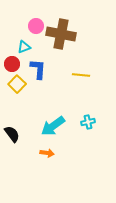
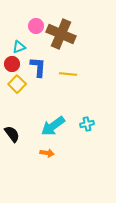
brown cross: rotated 12 degrees clockwise
cyan triangle: moved 5 px left
blue L-shape: moved 2 px up
yellow line: moved 13 px left, 1 px up
cyan cross: moved 1 px left, 2 px down
